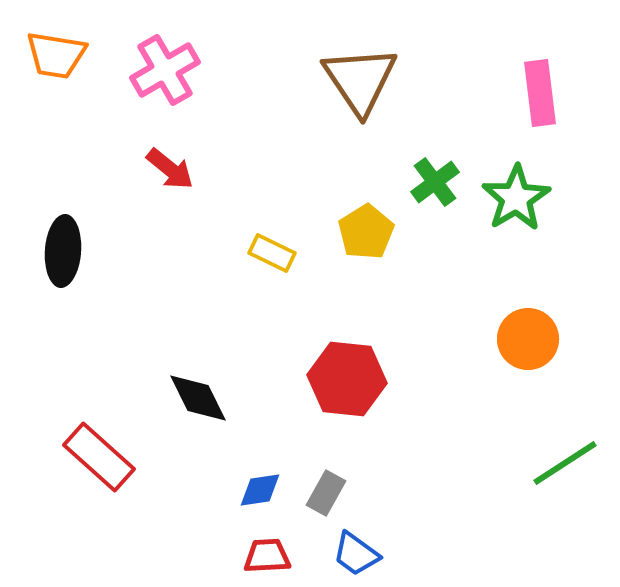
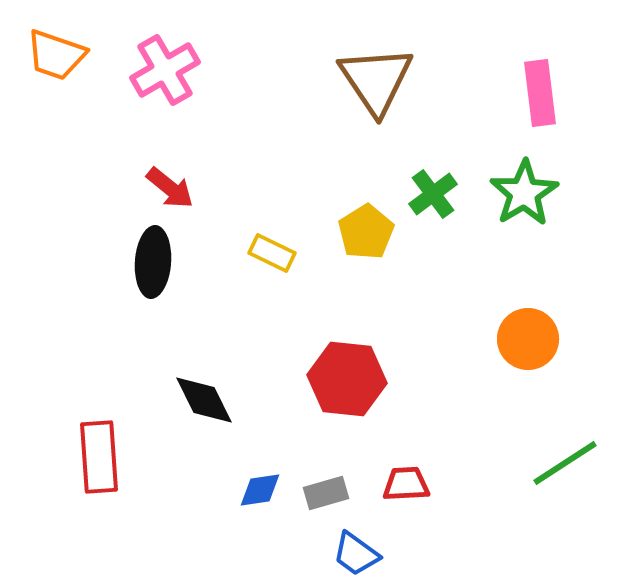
orange trapezoid: rotated 10 degrees clockwise
brown triangle: moved 16 px right
red arrow: moved 19 px down
green cross: moved 2 px left, 12 px down
green star: moved 8 px right, 5 px up
black ellipse: moved 90 px right, 11 px down
black diamond: moved 6 px right, 2 px down
red rectangle: rotated 44 degrees clockwise
gray rectangle: rotated 45 degrees clockwise
red trapezoid: moved 139 px right, 72 px up
